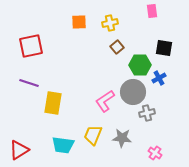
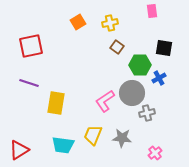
orange square: moved 1 px left; rotated 28 degrees counterclockwise
brown square: rotated 16 degrees counterclockwise
gray circle: moved 1 px left, 1 px down
yellow rectangle: moved 3 px right
pink cross: rotated 16 degrees clockwise
